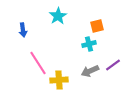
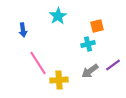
cyan cross: moved 1 px left
gray arrow: rotated 12 degrees counterclockwise
